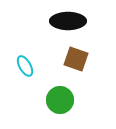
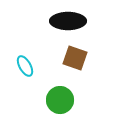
brown square: moved 1 px left, 1 px up
